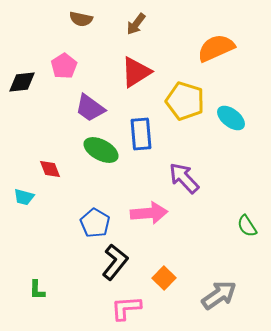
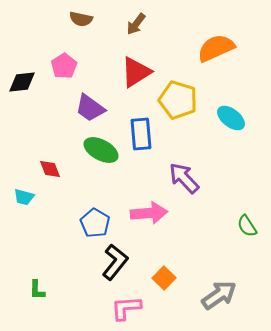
yellow pentagon: moved 7 px left, 1 px up
